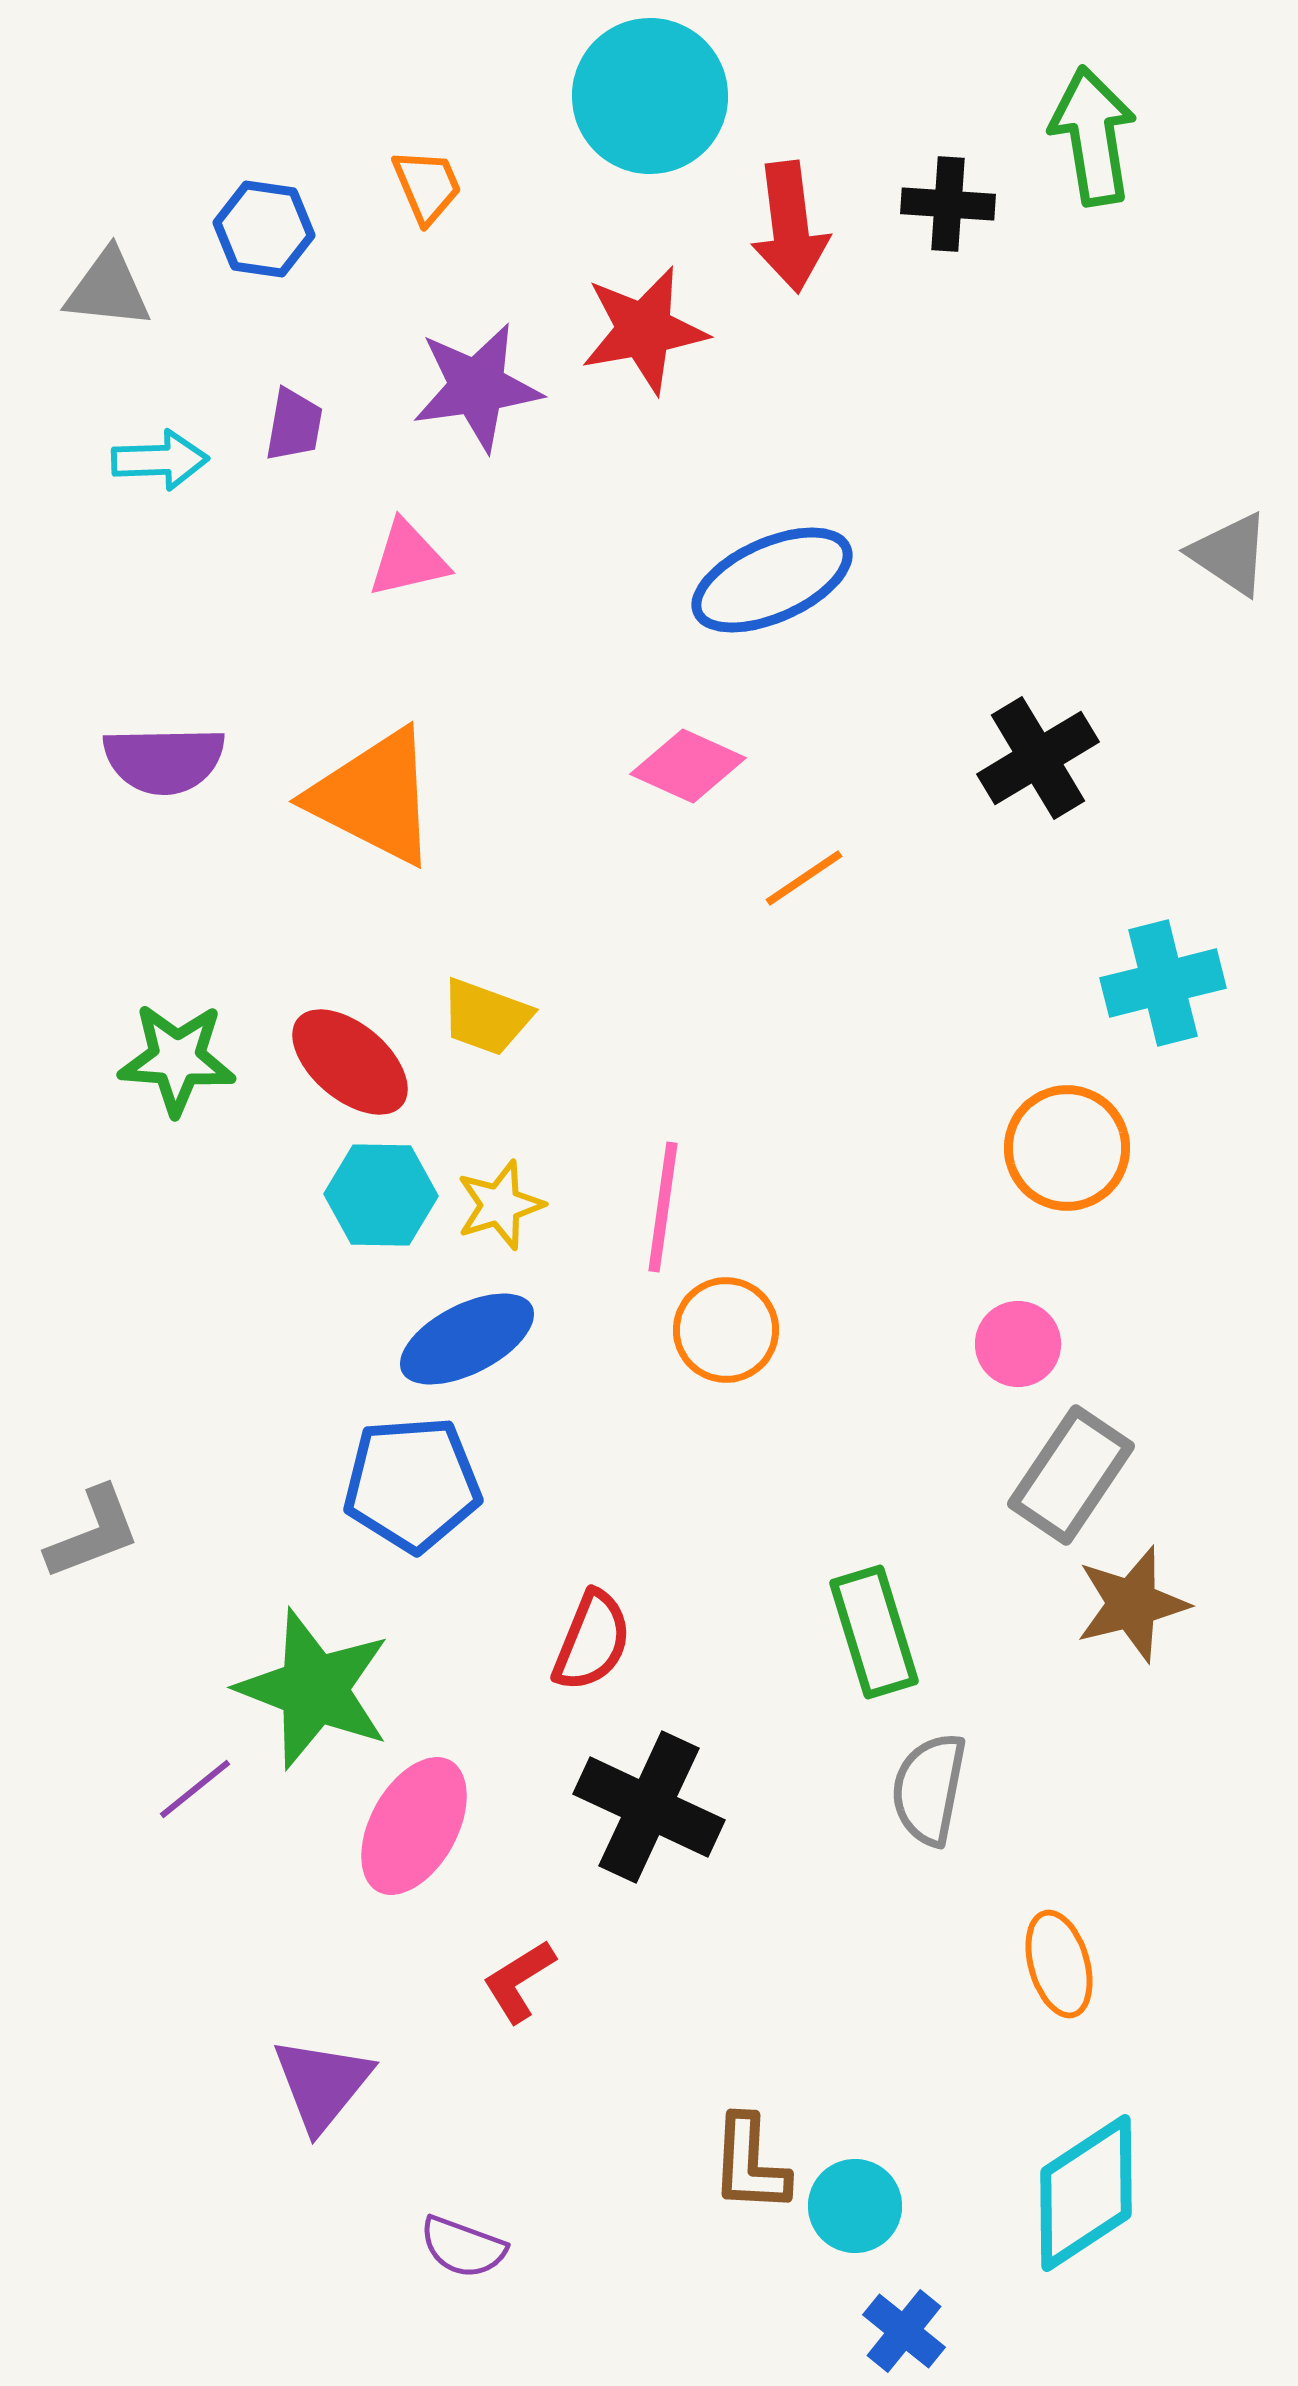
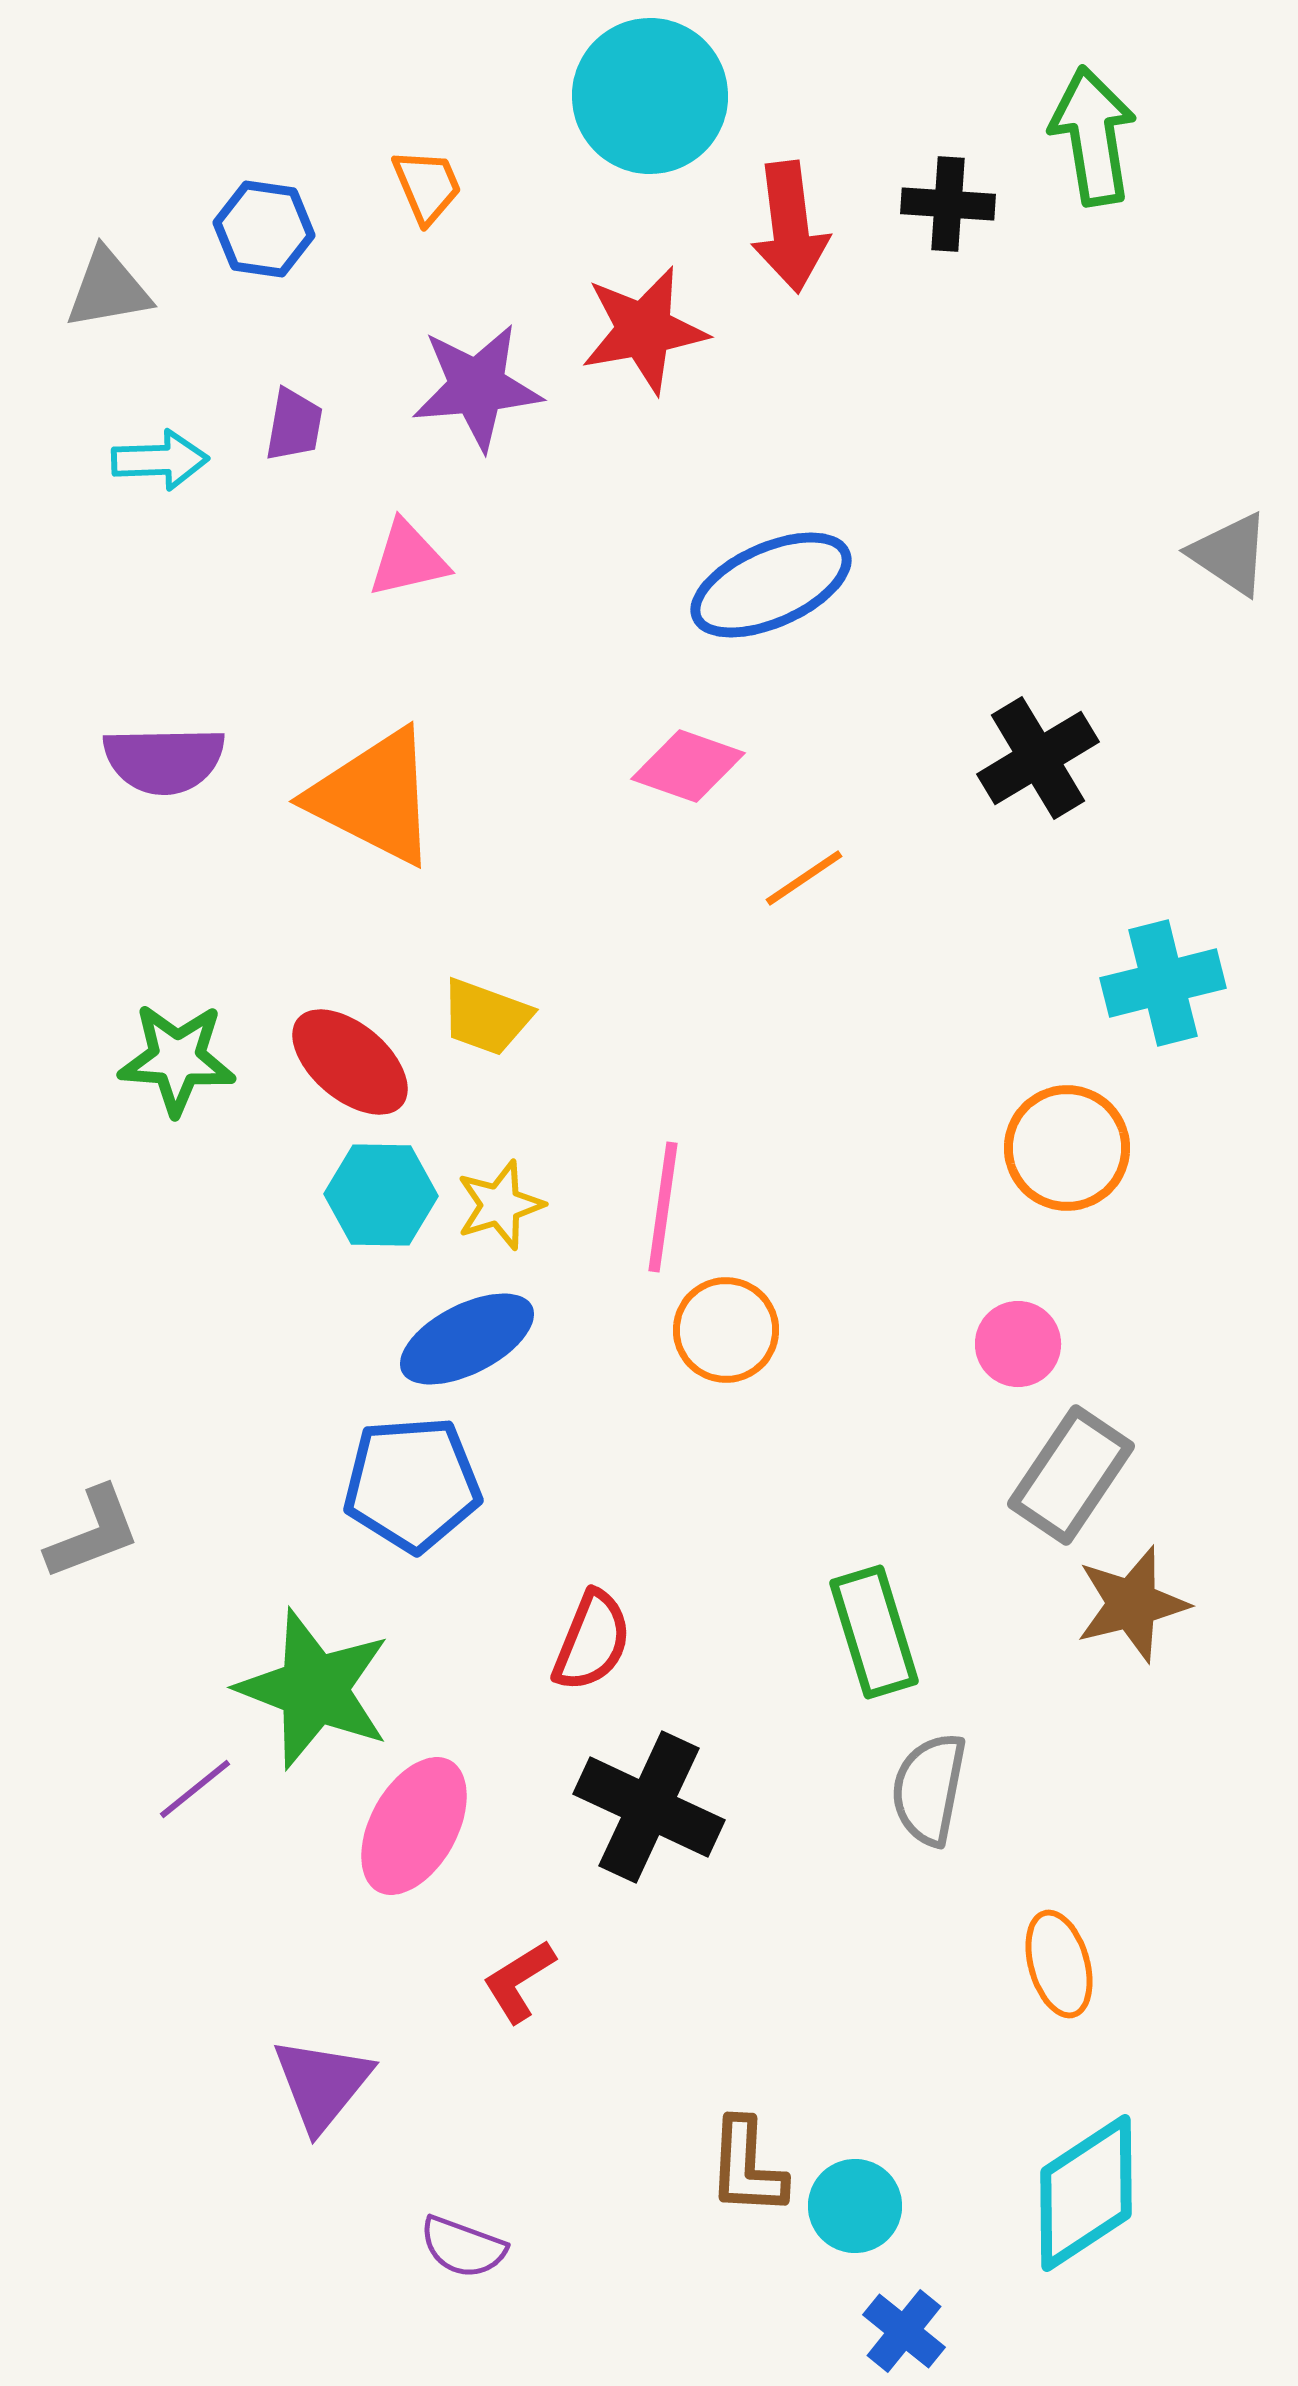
gray triangle at (108, 289): rotated 16 degrees counterclockwise
purple star at (477, 387): rotated 3 degrees clockwise
blue ellipse at (772, 580): moved 1 px left, 5 px down
pink diamond at (688, 766): rotated 5 degrees counterclockwise
brown L-shape at (750, 2164): moved 3 px left, 3 px down
